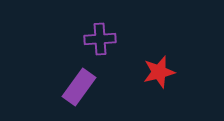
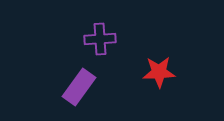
red star: rotated 12 degrees clockwise
